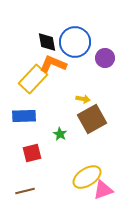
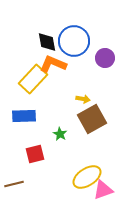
blue circle: moved 1 px left, 1 px up
red square: moved 3 px right, 1 px down
brown line: moved 11 px left, 7 px up
